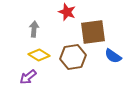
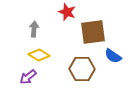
brown hexagon: moved 9 px right, 12 px down; rotated 10 degrees clockwise
